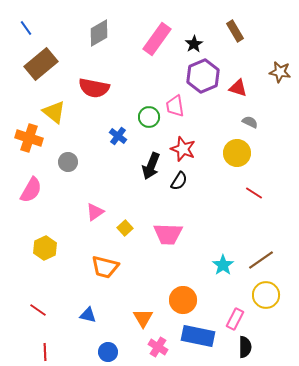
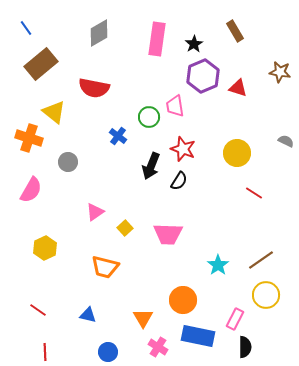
pink rectangle at (157, 39): rotated 28 degrees counterclockwise
gray semicircle at (250, 122): moved 36 px right, 19 px down
cyan star at (223, 265): moved 5 px left
